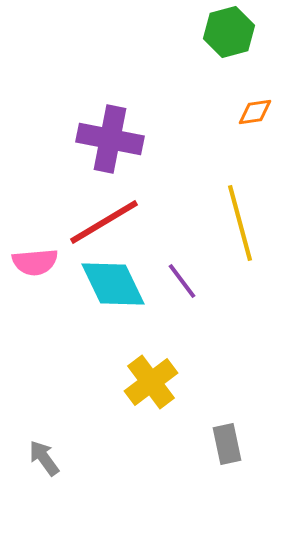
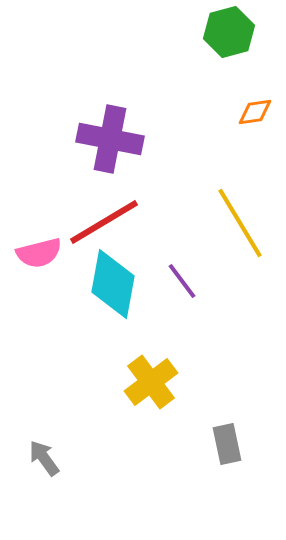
yellow line: rotated 16 degrees counterclockwise
pink semicircle: moved 4 px right, 9 px up; rotated 9 degrees counterclockwise
cyan diamond: rotated 36 degrees clockwise
